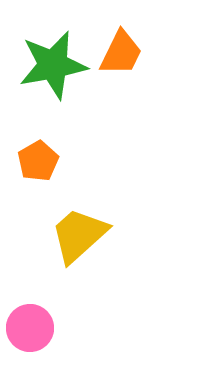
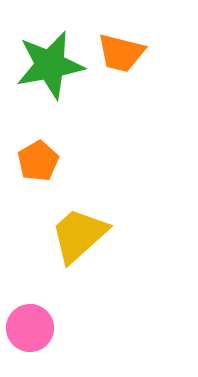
orange trapezoid: rotated 78 degrees clockwise
green star: moved 3 px left
